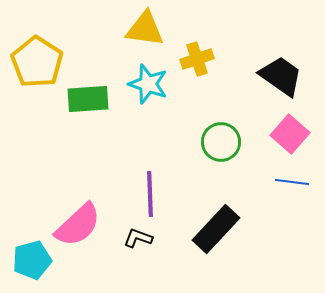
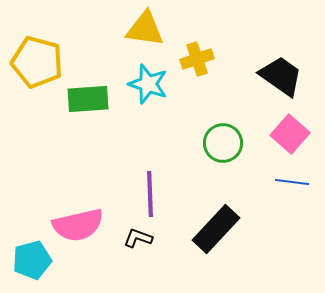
yellow pentagon: rotated 18 degrees counterclockwise
green circle: moved 2 px right, 1 px down
pink semicircle: rotated 30 degrees clockwise
